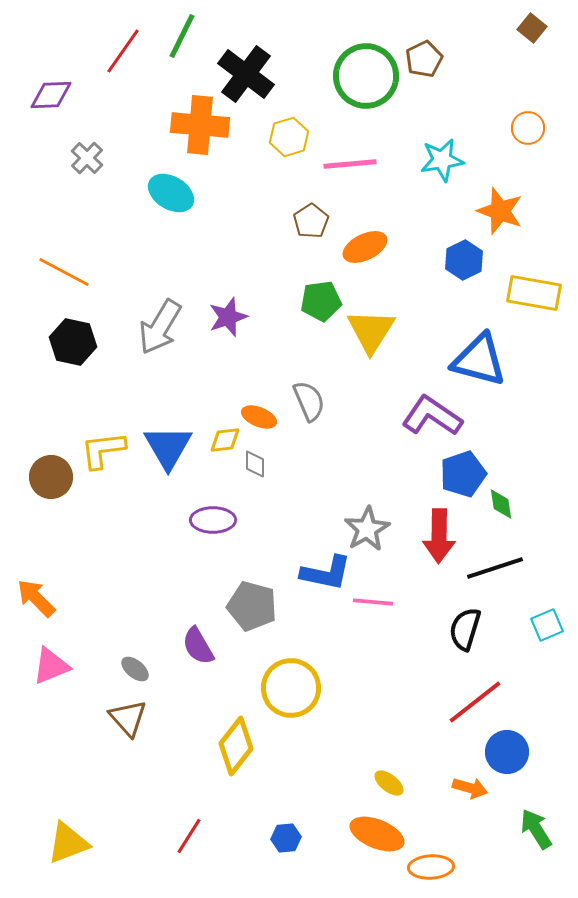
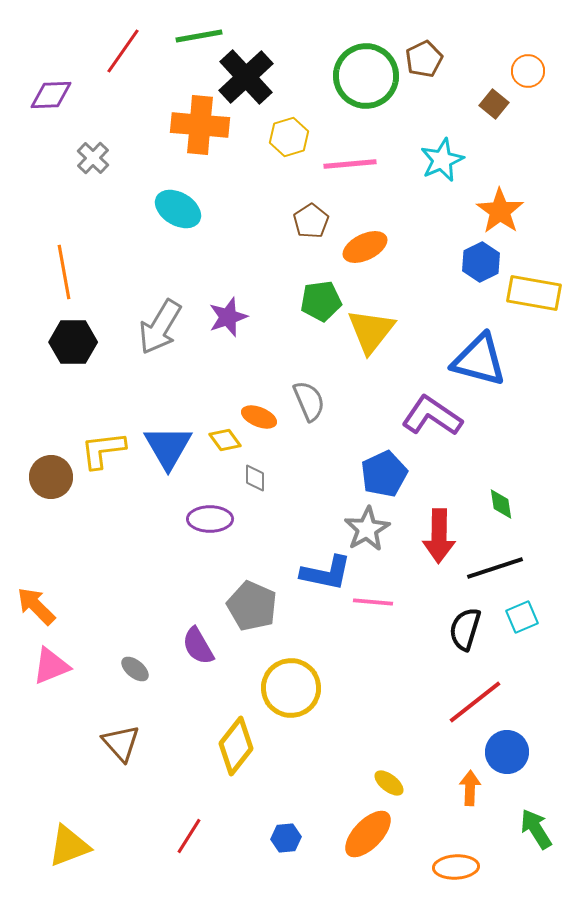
brown square at (532, 28): moved 38 px left, 76 px down
green line at (182, 36): moved 17 px right; rotated 54 degrees clockwise
black cross at (246, 74): moved 3 px down; rotated 10 degrees clockwise
orange circle at (528, 128): moved 57 px up
gray cross at (87, 158): moved 6 px right
cyan star at (442, 160): rotated 15 degrees counterclockwise
cyan ellipse at (171, 193): moved 7 px right, 16 px down
orange star at (500, 211): rotated 15 degrees clockwise
blue hexagon at (464, 260): moved 17 px right, 2 px down
orange line at (64, 272): rotated 52 degrees clockwise
yellow triangle at (371, 331): rotated 6 degrees clockwise
black hexagon at (73, 342): rotated 12 degrees counterclockwise
yellow diamond at (225, 440): rotated 60 degrees clockwise
gray diamond at (255, 464): moved 14 px down
blue pentagon at (463, 474): moved 79 px left; rotated 6 degrees counterclockwise
purple ellipse at (213, 520): moved 3 px left, 1 px up
orange arrow at (36, 598): moved 8 px down
gray pentagon at (252, 606): rotated 9 degrees clockwise
cyan square at (547, 625): moved 25 px left, 8 px up
brown triangle at (128, 718): moved 7 px left, 25 px down
orange arrow at (470, 788): rotated 104 degrees counterclockwise
orange ellipse at (377, 834): moved 9 px left; rotated 68 degrees counterclockwise
yellow triangle at (68, 843): moved 1 px right, 3 px down
orange ellipse at (431, 867): moved 25 px right
